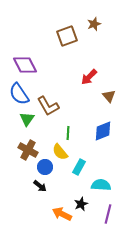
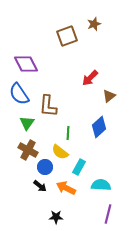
purple diamond: moved 1 px right, 1 px up
red arrow: moved 1 px right, 1 px down
brown triangle: rotated 32 degrees clockwise
brown L-shape: rotated 35 degrees clockwise
green triangle: moved 4 px down
blue diamond: moved 4 px left, 4 px up; rotated 20 degrees counterclockwise
yellow semicircle: rotated 12 degrees counterclockwise
black star: moved 25 px left, 13 px down; rotated 24 degrees clockwise
orange arrow: moved 4 px right, 26 px up
